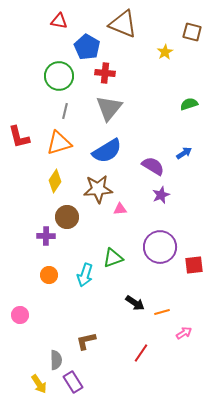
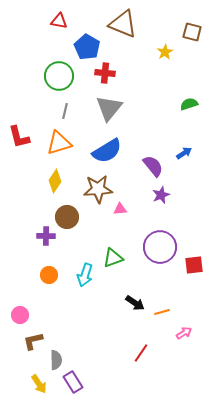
purple semicircle: rotated 20 degrees clockwise
brown L-shape: moved 53 px left
